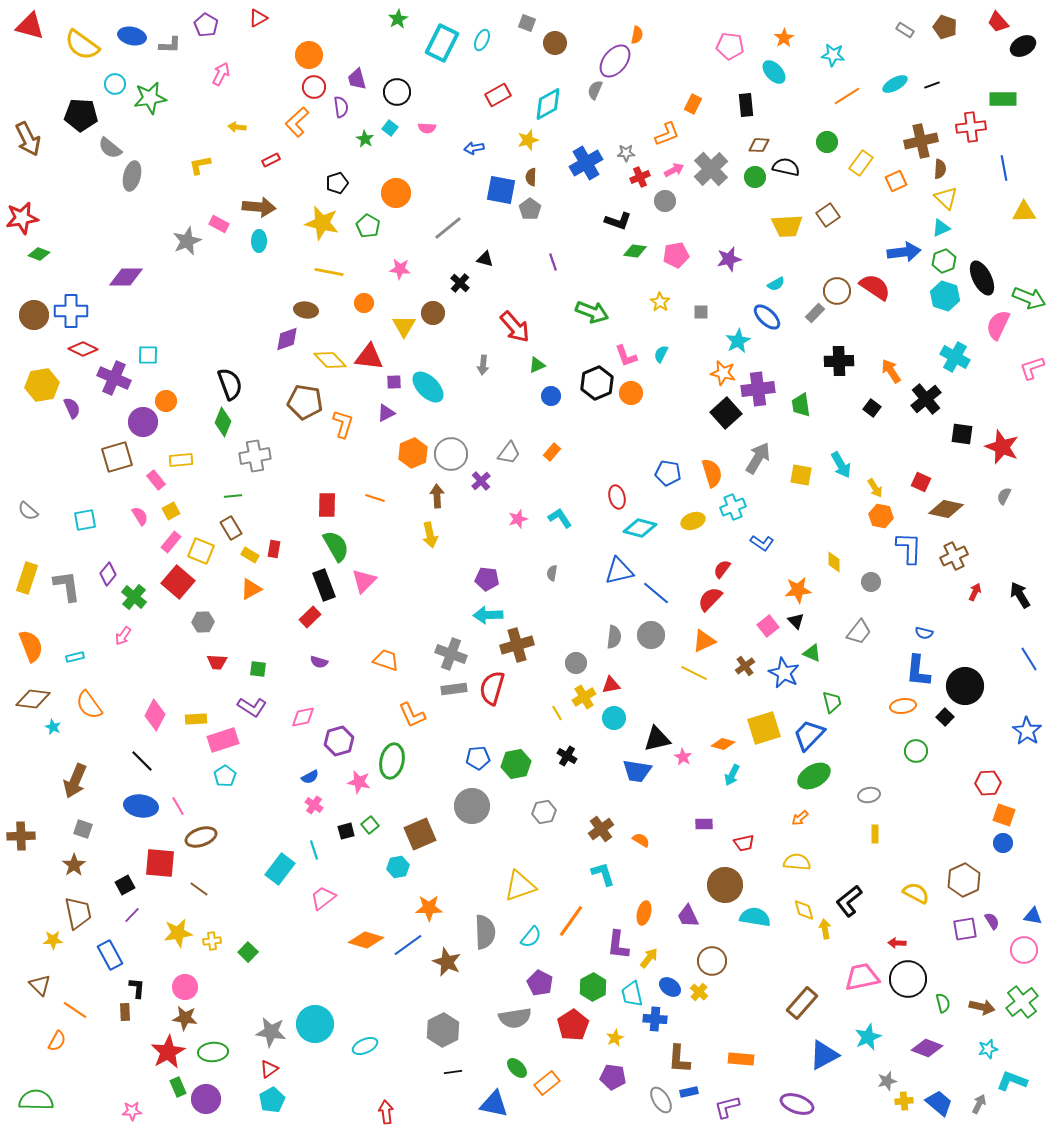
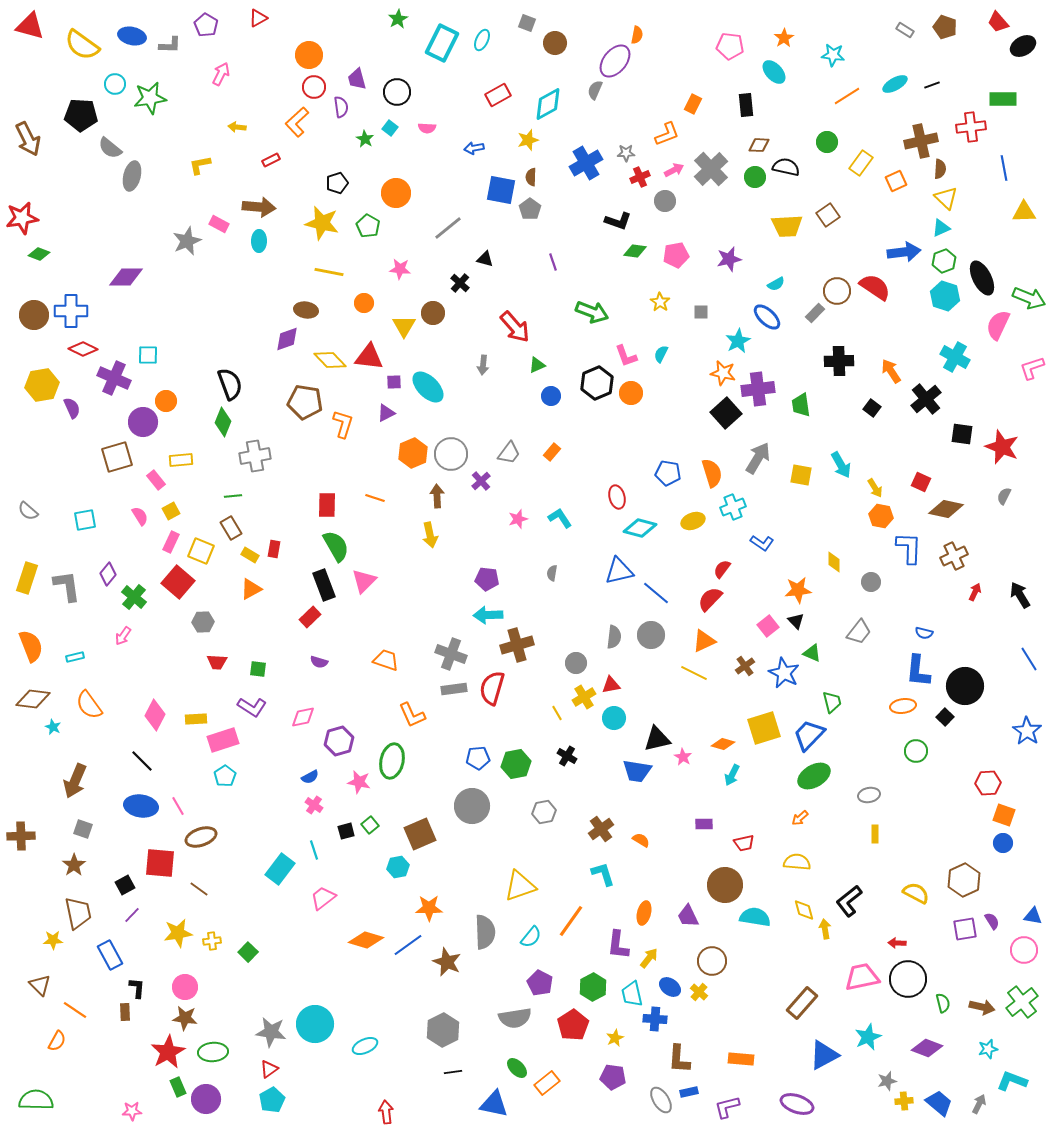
pink rectangle at (171, 542): rotated 15 degrees counterclockwise
